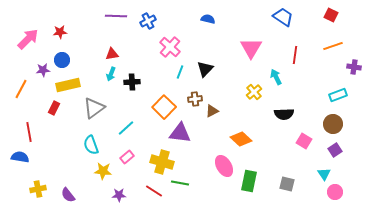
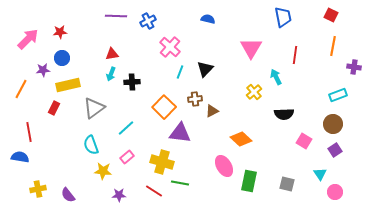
blue trapezoid at (283, 17): rotated 45 degrees clockwise
orange line at (333, 46): rotated 60 degrees counterclockwise
blue circle at (62, 60): moved 2 px up
cyan triangle at (324, 174): moved 4 px left
